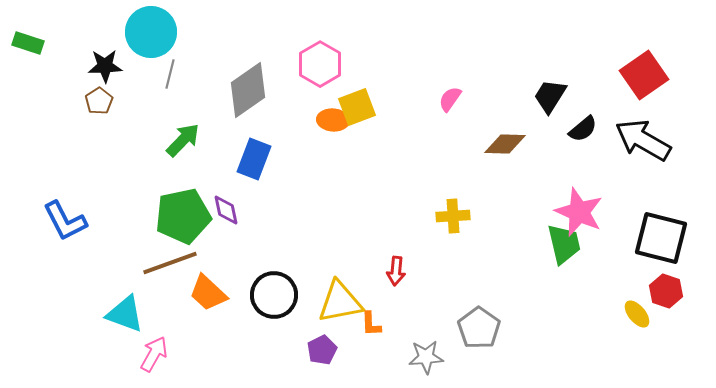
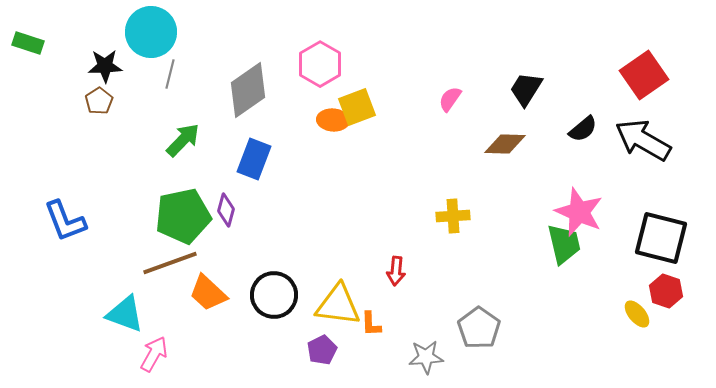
black trapezoid: moved 24 px left, 7 px up
purple diamond: rotated 28 degrees clockwise
blue L-shape: rotated 6 degrees clockwise
yellow triangle: moved 2 px left, 3 px down; rotated 18 degrees clockwise
